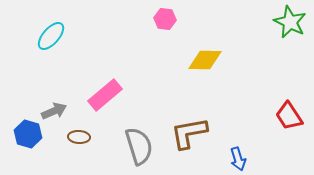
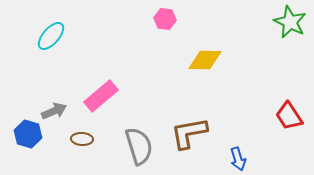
pink rectangle: moved 4 px left, 1 px down
brown ellipse: moved 3 px right, 2 px down
